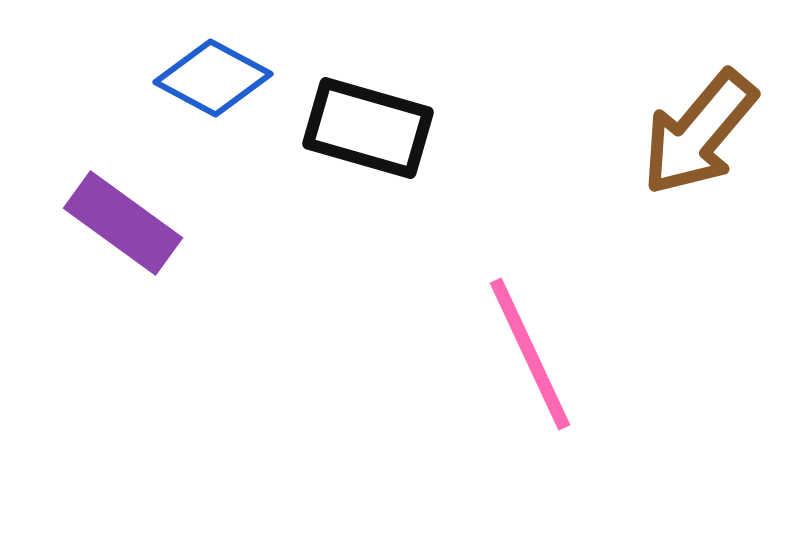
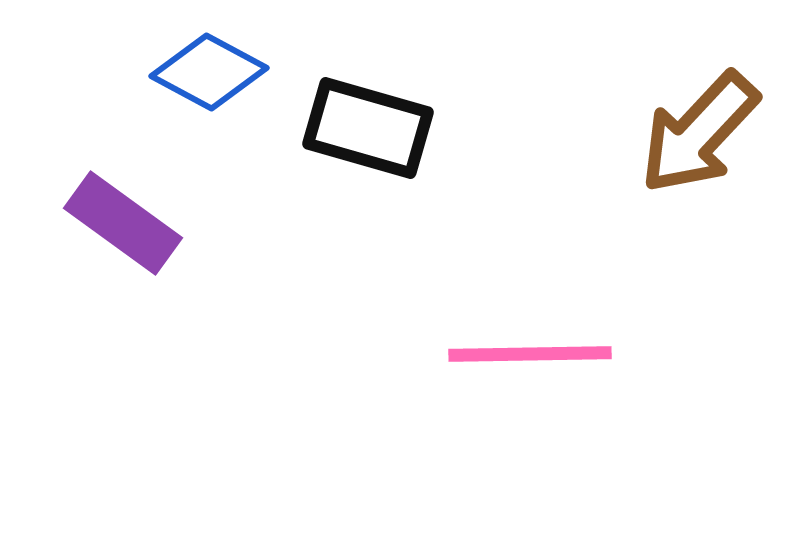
blue diamond: moved 4 px left, 6 px up
brown arrow: rotated 3 degrees clockwise
pink line: rotated 66 degrees counterclockwise
